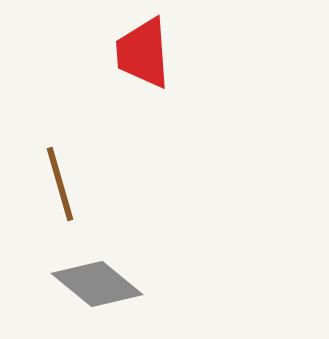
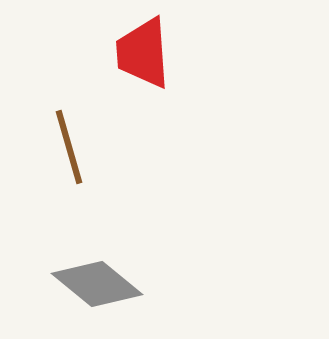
brown line: moved 9 px right, 37 px up
